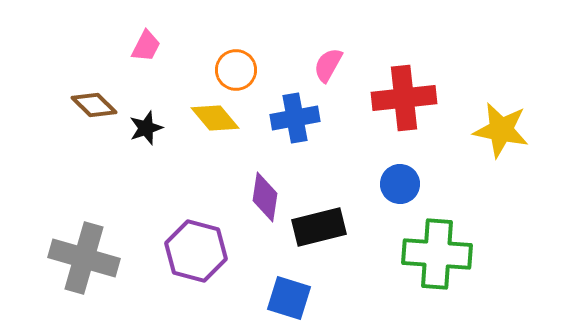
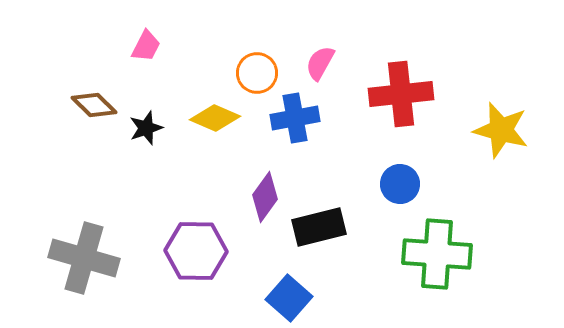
pink semicircle: moved 8 px left, 2 px up
orange circle: moved 21 px right, 3 px down
red cross: moved 3 px left, 4 px up
yellow diamond: rotated 27 degrees counterclockwise
yellow star: rotated 4 degrees clockwise
purple diamond: rotated 27 degrees clockwise
purple hexagon: rotated 14 degrees counterclockwise
blue square: rotated 24 degrees clockwise
